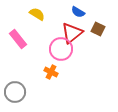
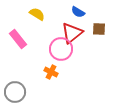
brown square: moved 1 px right; rotated 24 degrees counterclockwise
